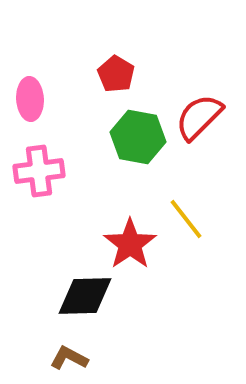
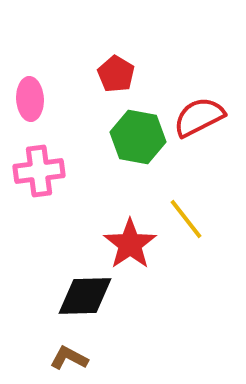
red semicircle: rotated 18 degrees clockwise
